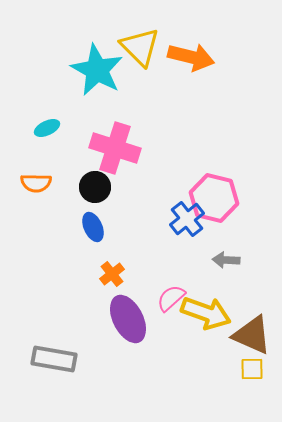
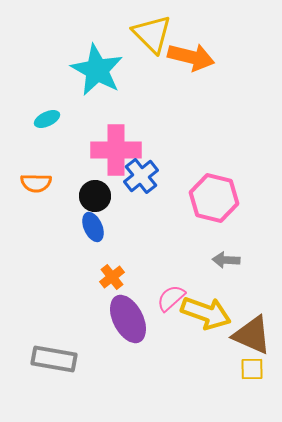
yellow triangle: moved 12 px right, 13 px up
cyan ellipse: moved 9 px up
pink cross: moved 1 px right, 2 px down; rotated 18 degrees counterclockwise
black circle: moved 9 px down
blue cross: moved 46 px left, 43 px up
orange cross: moved 3 px down
